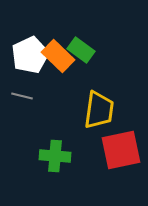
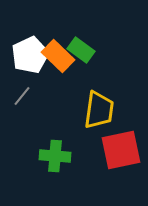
gray line: rotated 65 degrees counterclockwise
